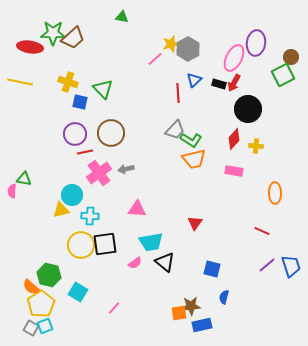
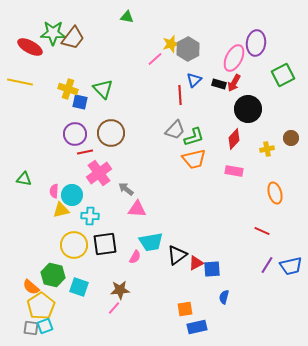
green triangle at (122, 17): moved 5 px right
brown trapezoid at (73, 38): rotated 10 degrees counterclockwise
red ellipse at (30, 47): rotated 20 degrees clockwise
brown circle at (291, 57): moved 81 px down
yellow cross at (68, 82): moved 7 px down
red line at (178, 93): moved 2 px right, 2 px down
green L-shape at (191, 140): moved 3 px right, 3 px up; rotated 50 degrees counterclockwise
yellow cross at (256, 146): moved 11 px right, 3 px down; rotated 16 degrees counterclockwise
gray arrow at (126, 169): moved 20 px down; rotated 49 degrees clockwise
pink semicircle at (12, 191): moved 42 px right
orange ellipse at (275, 193): rotated 15 degrees counterclockwise
red triangle at (195, 223): moved 1 px right, 40 px down; rotated 28 degrees clockwise
yellow circle at (81, 245): moved 7 px left
black triangle at (165, 262): moved 12 px right, 7 px up; rotated 45 degrees clockwise
pink semicircle at (135, 263): moved 6 px up; rotated 24 degrees counterclockwise
purple line at (267, 265): rotated 18 degrees counterclockwise
blue trapezoid at (291, 266): rotated 95 degrees clockwise
blue square at (212, 269): rotated 18 degrees counterclockwise
green hexagon at (49, 275): moved 4 px right
cyan square at (78, 292): moved 1 px right, 5 px up; rotated 12 degrees counterclockwise
yellow pentagon at (41, 304): moved 2 px down
brown star at (191, 306): moved 71 px left, 16 px up
orange square at (179, 313): moved 6 px right, 4 px up
blue rectangle at (202, 325): moved 5 px left, 2 px down
gray square at (31, 328): rotated 21 degrees counterclockwise
